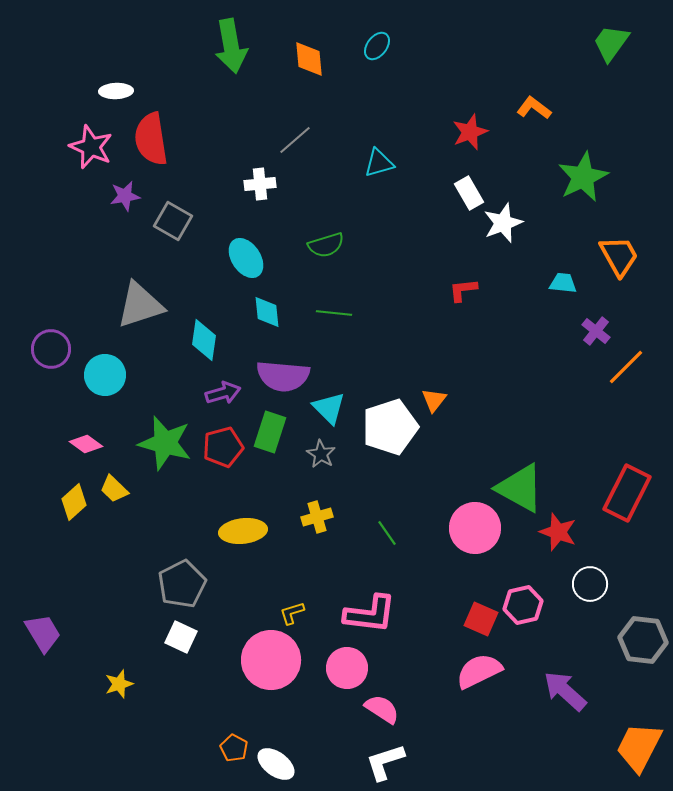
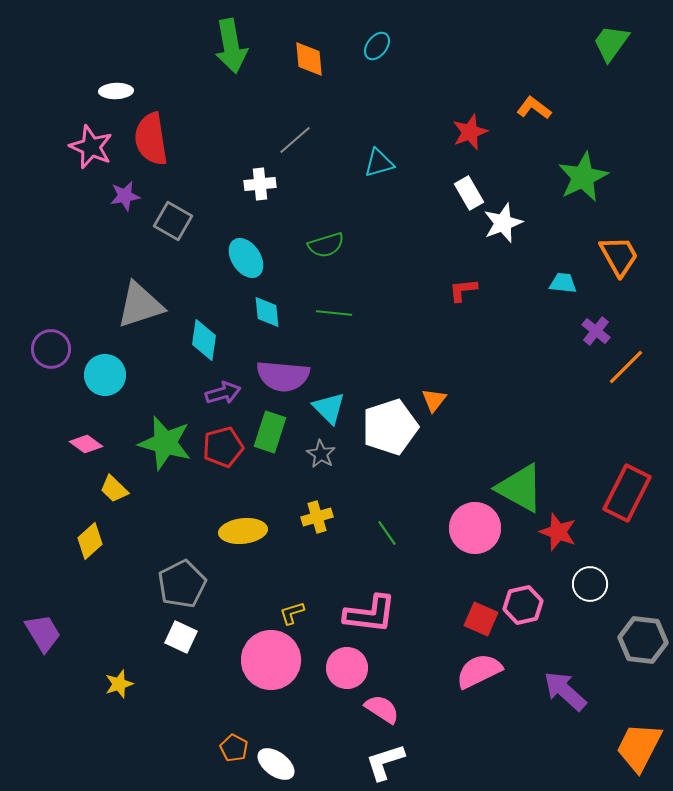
yellow diamond at (74, 502): moved 16 px right, 39 px down
